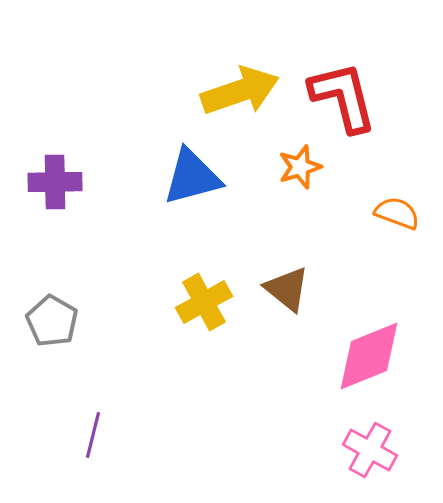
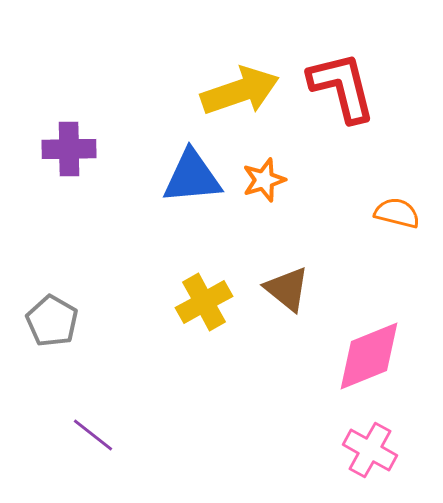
red L-shape: moved 1 px left, 10 px up
orange star: moved 36 px left, 13 px down
blue triangle: rotated 10 degrees clockwise
purple cross: moved 14 px right, 33 px up
orange semicircle: rotated 6 degrees counterclockwise
purple line: rotated 66 degrees counterclockwise
